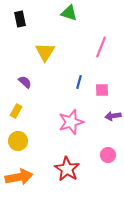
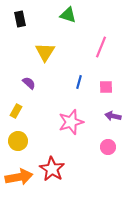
green triangle: moved 1 px left, 2 px down
purple semicircle: moved 4 px right, 1 px down
pink square: moved 4 px right, 3 px up
purple arrow: rotated 21 degrees clockwise
pink circle: moved 8 px up
red star: moved 15 px left
